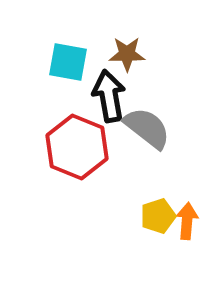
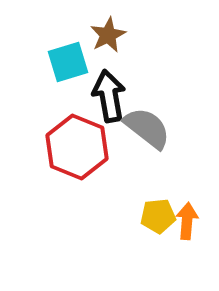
brown star: moved 19 px left, 19 px up; rotated 27 degrees counterclockwise
cyan square: rotated 27 degrees counterclockwise
yellow pentagon: rotated 12 degrees clockwise
